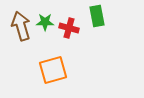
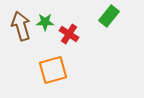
green rectangle: moved 12 px right; rotated 50 degrees clockwise
red cross: moved 6 px down; rotated 18 degrees clockwise
